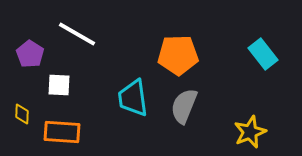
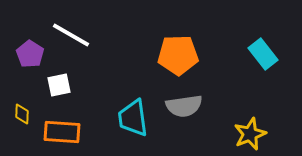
white line: moved 6 px left, 1 px down
white square: rotated 15 degrees counterclockwise
cyan trapezoid: moved 20 px down
gray semicircle: rotated 120 degrees counterclockwise
yellow star: moved 2 px down
